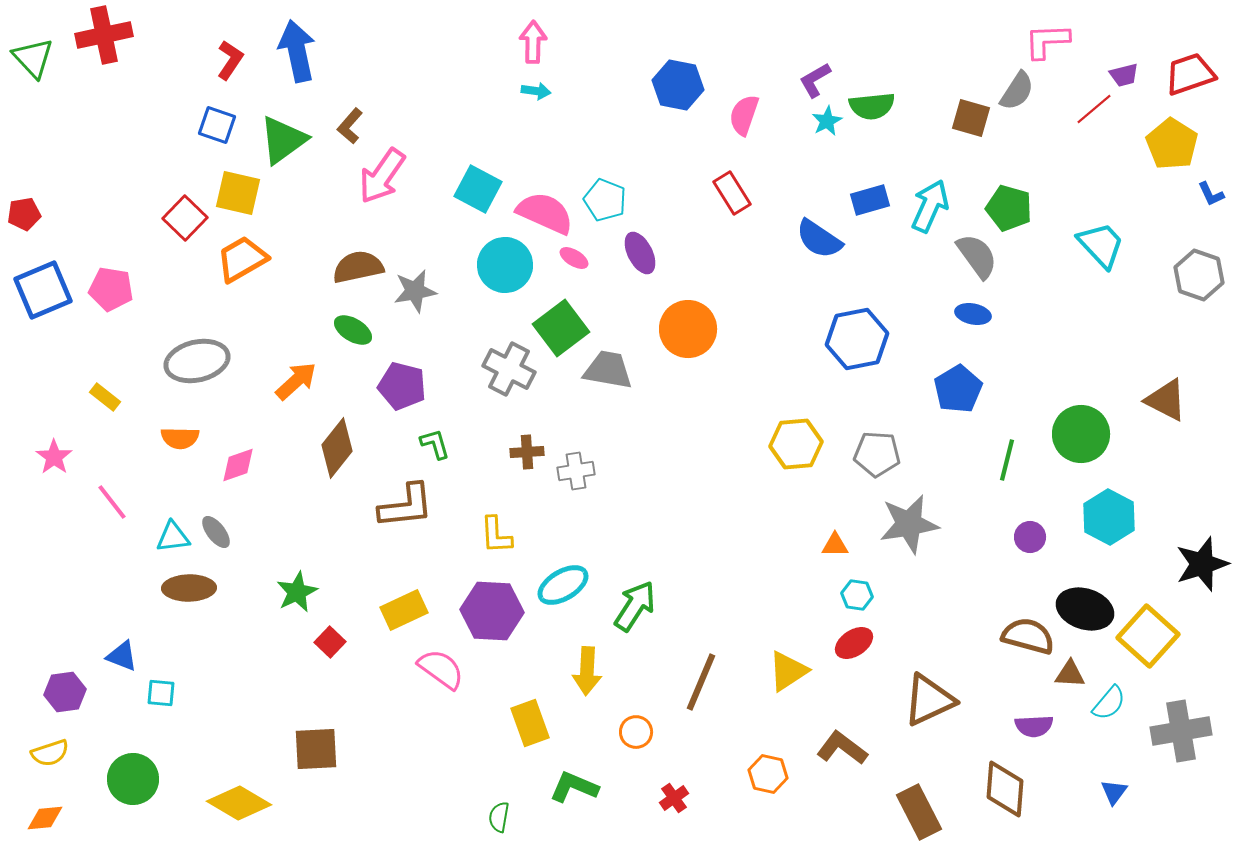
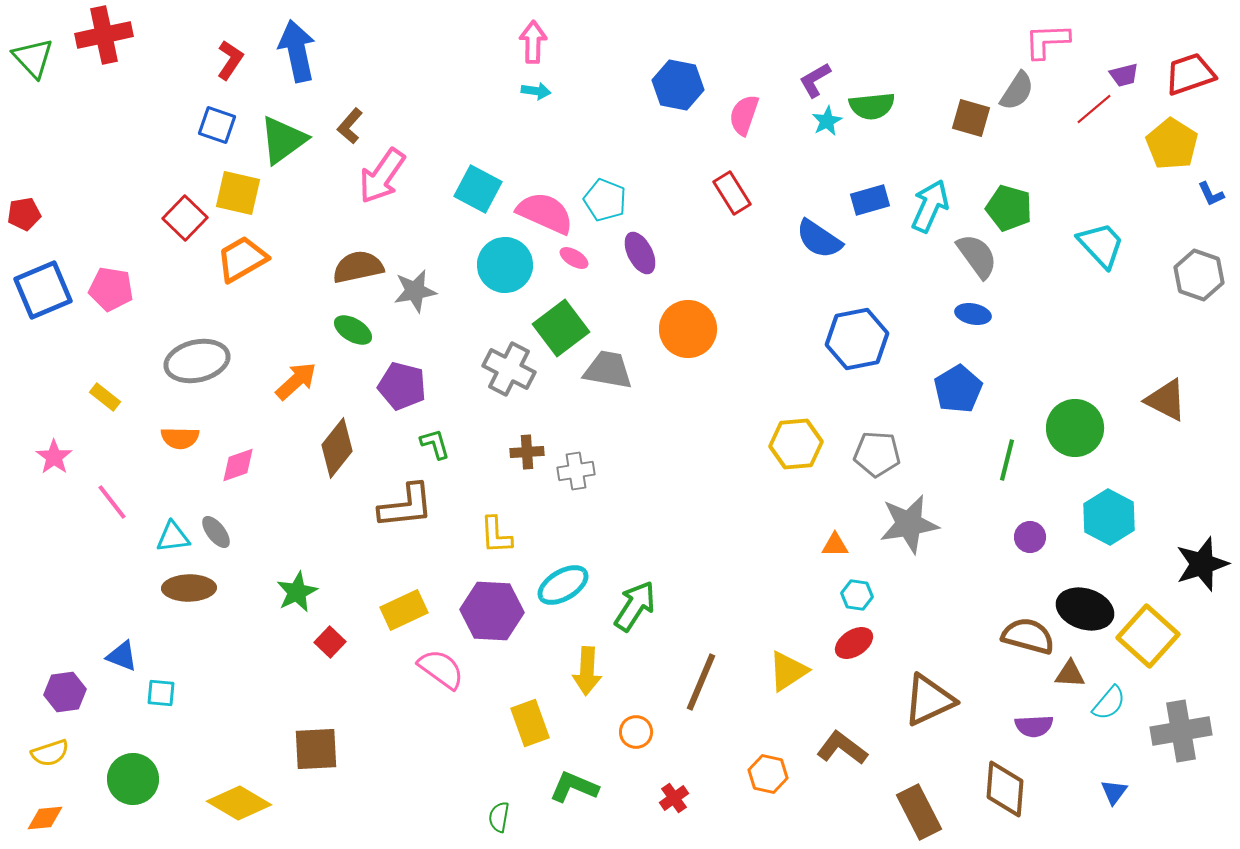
green circle at (1081, 434): moved 6 px left, 6 px up
